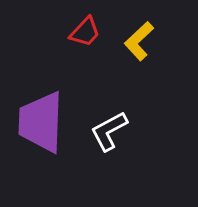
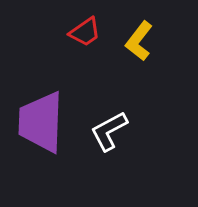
red trapezoid: rotated 12 degrees clockwise
yellow L-shape: rotated 9 degrees counterclockwise
